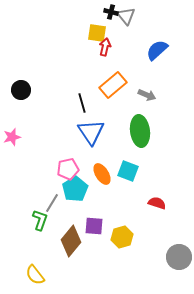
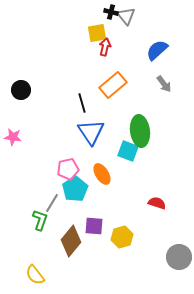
yellow square: rotated 18 degrees counterclockwise
gray arrow: moved 17 px right, 11 px up; rotated 30 degrees clockwise
pink star: moved 1 px right; rotated 24 degrees clockwise
cyan square: moved 20 px up
